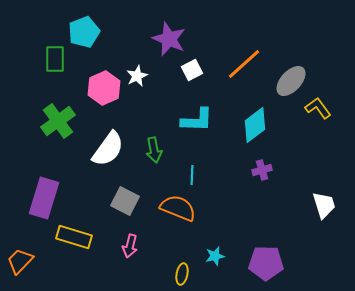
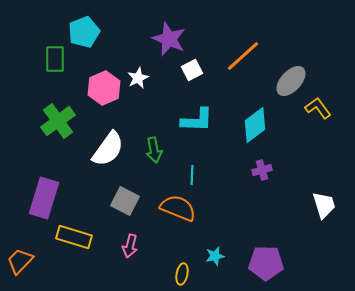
orange line: moved 1 px left, 8 px up
white star: moved 1 px right, 2 px down
